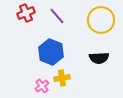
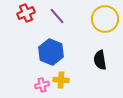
yellow circle: moved 4 px right, 1 px up
black semicircle: moved 1 px right, 2 px down; rotated 84 degrees clockwise
yellow cross: moved 1 px left, 2 px down; rotated 14 degrees clockwise
pink cross: moved 1 px up; rotated 24 degrees clockwise
